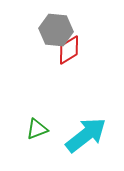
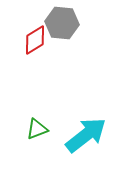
gray hexagon: moved 6 px right, 7 px up
red diamond: moved 34 px left, 10 px up
